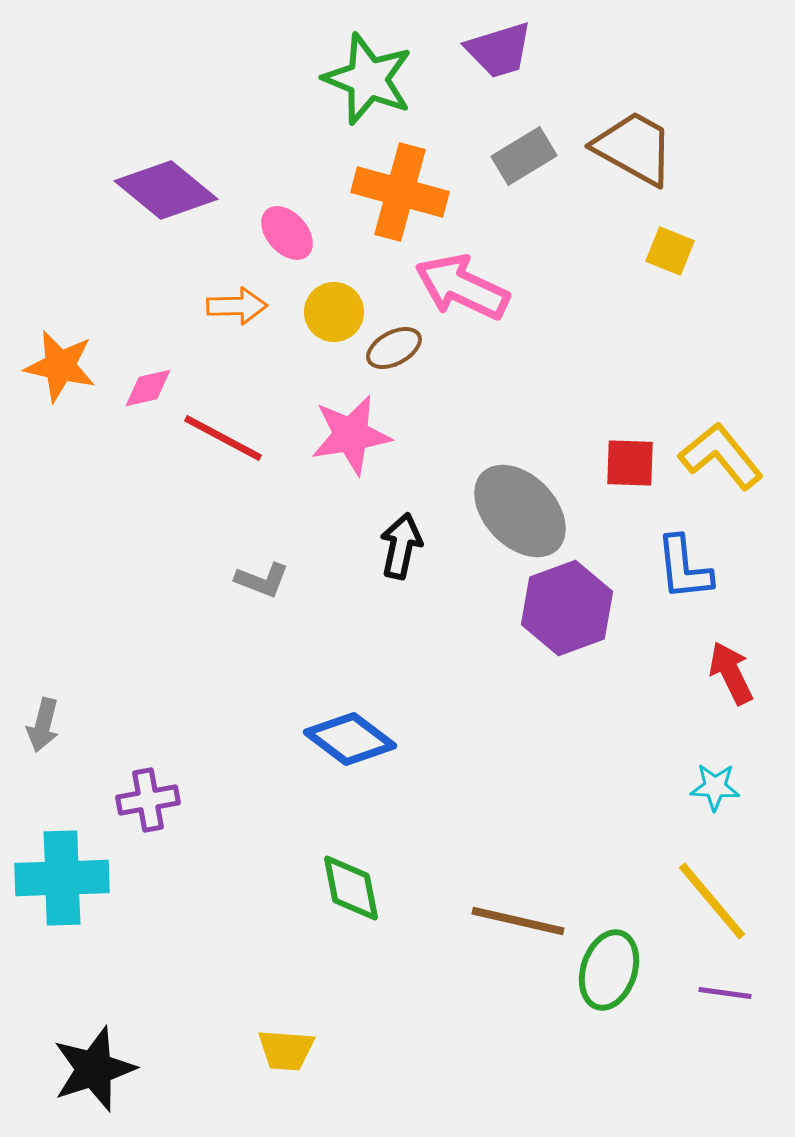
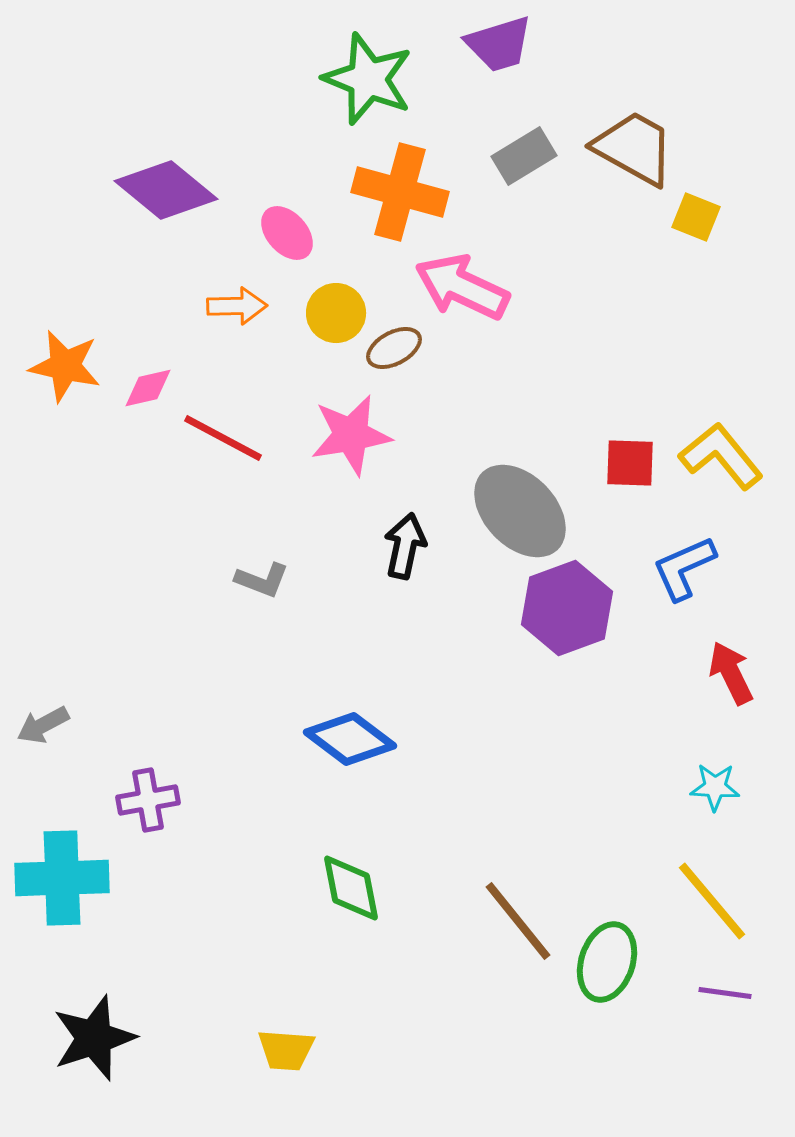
purple trapezoid: moved 6 px up
yellow square: moved 26 px right, 34 px up
yellow circle: moved 2 px right, 1 px down
orange star: moved 5 px right
black arrow: moved 4 px right
blue L-shape: rotated 72 degrees clockwise
gray arrow: rotated 48 degrees clockwise
brown line: rotated 38 degrees clockwise
green ellipse: moved 2 px left, 8 px up
black star: moved 31 px up
